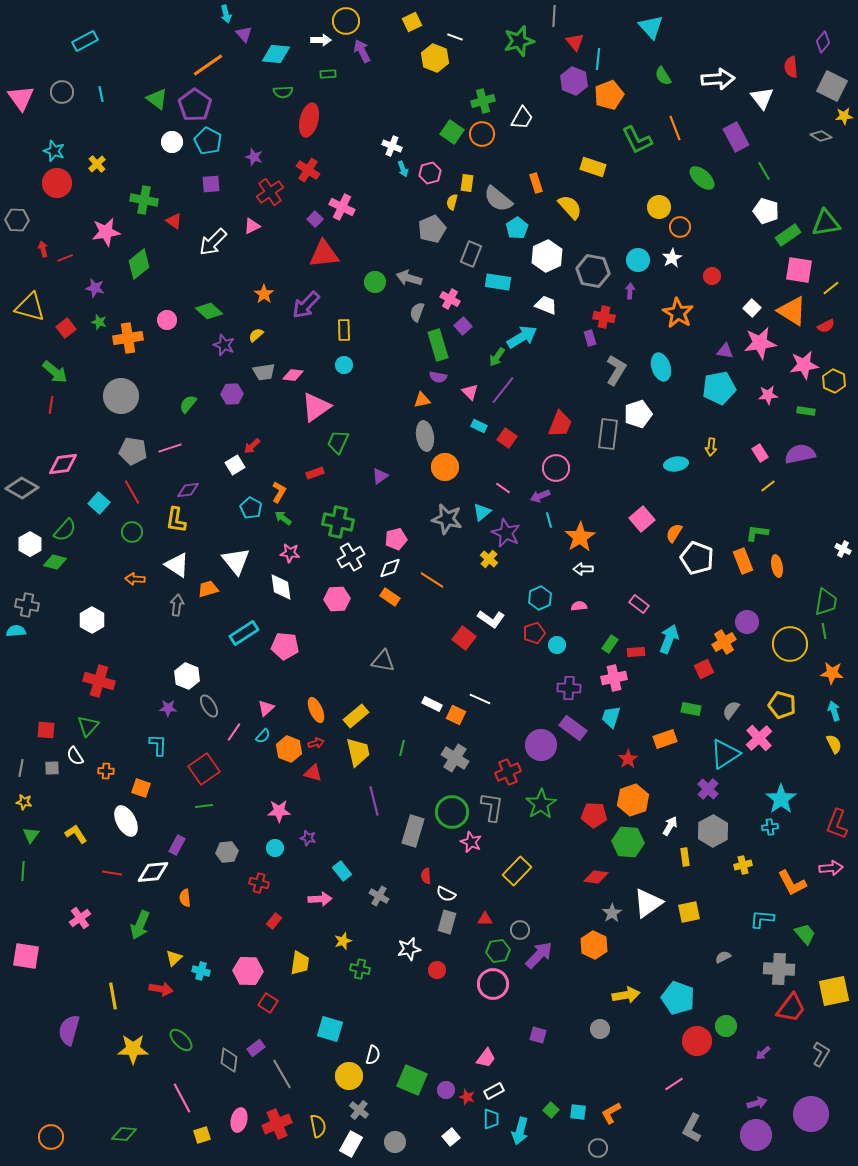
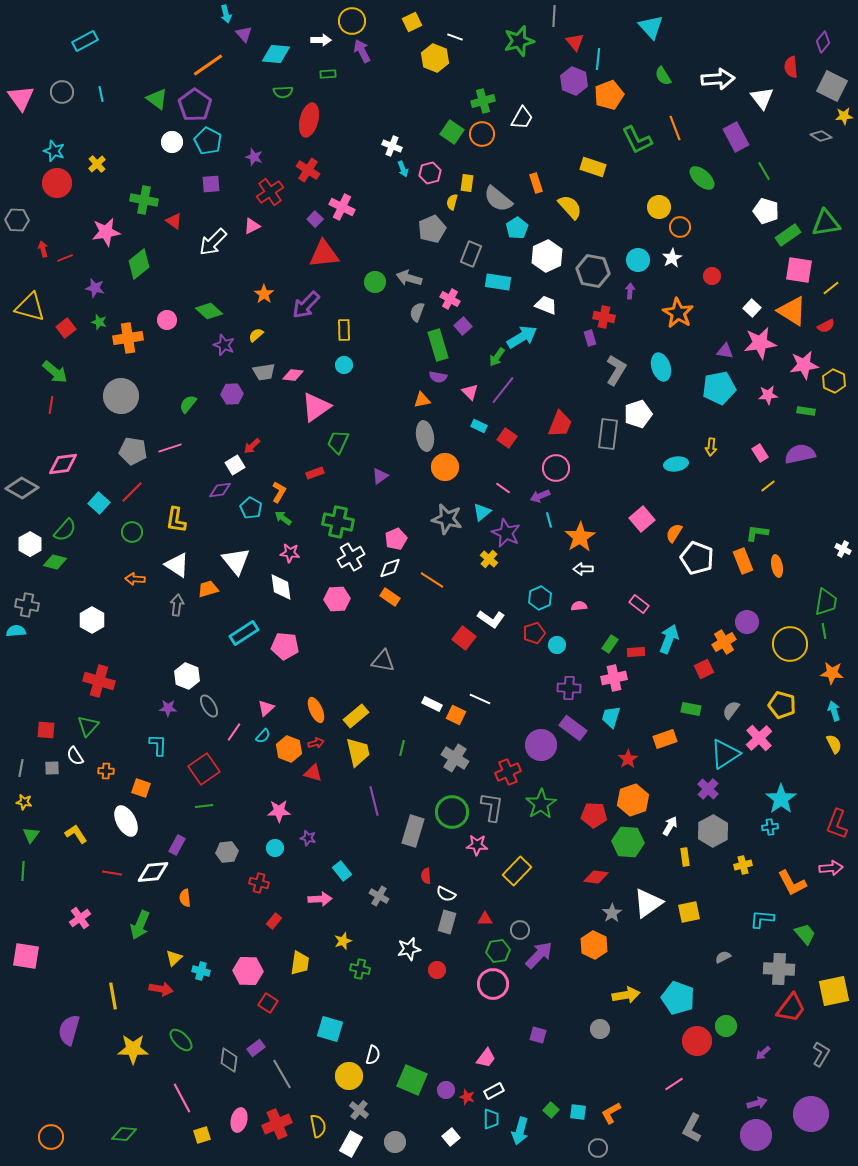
yellow circle at (346, 21): moved 6 px right
purple diamond at (188, 490): moved 32 px right
red line at (132, 492): rotated 75 degrees clockwise
pink pentagon at (396, 539): rotated 10 degrees counterclockwise
pink star at (471, 842): moved 6 px right, 3 px down; rotated 20 degrees counterclockwise
